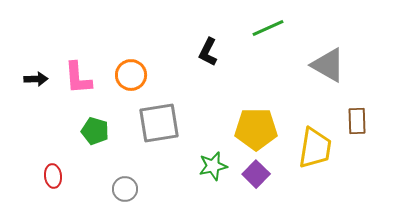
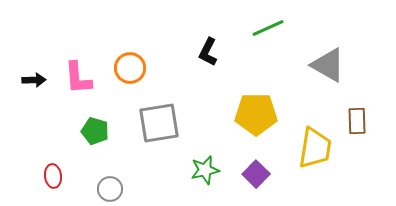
orange circle: moved 1 px left, 7 px up
black arrow: moved 2 px left, 1 px down
yellow pentagon: moved 15 px up
green star: moved 8 px left, 4 px down
gray circle: moved 15 px left
